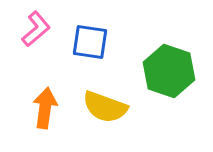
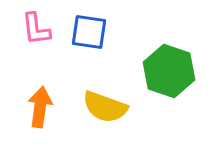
pink L-shape: rotated 123 degrees clockwise
blue square: moved 1 px left, 10 px up
orange arrow: moved 5 px left, 1 px up
